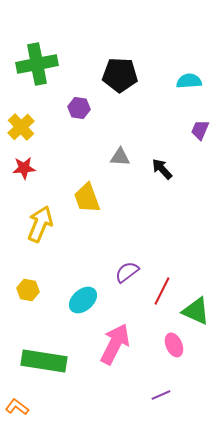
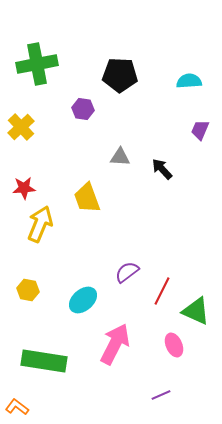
purple hexagon: moved 4 px right, 1 px down
red star: moved 20 px down
